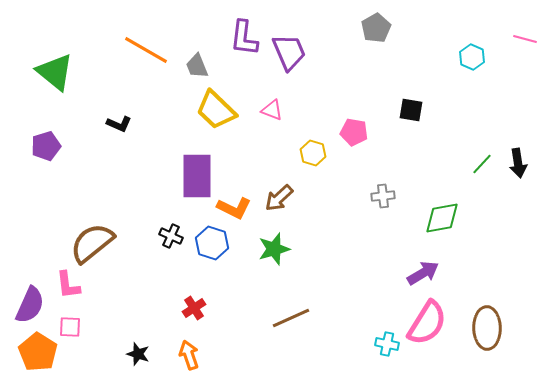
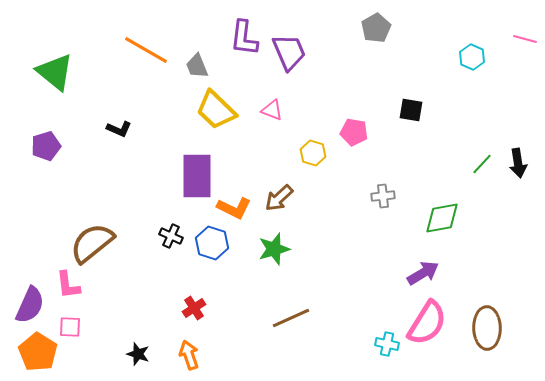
black L-shape: moved 5 px down
